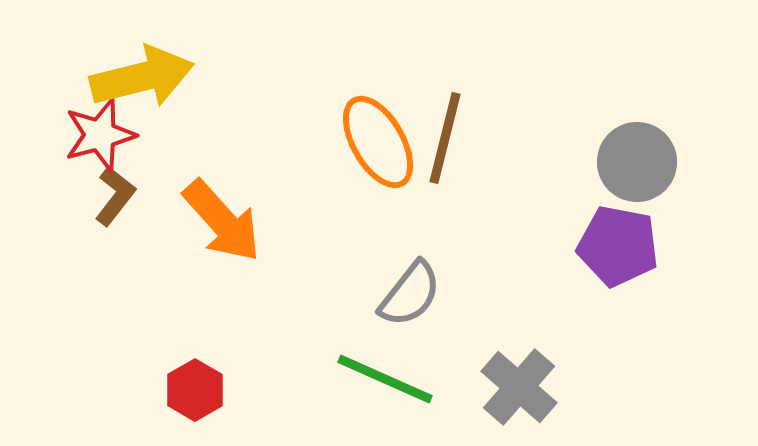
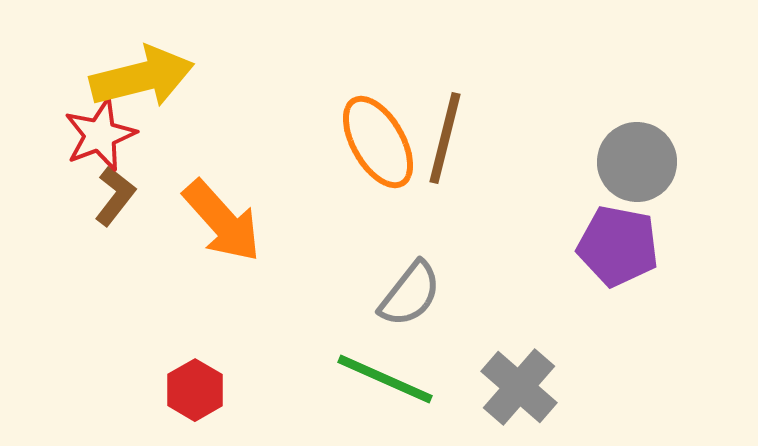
red star: rotated 6 degrees counterclockwise
